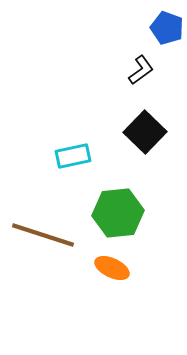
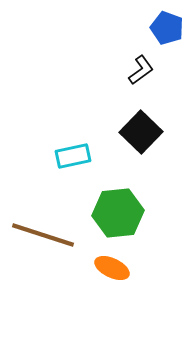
black square: moved 4 px left
